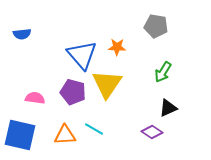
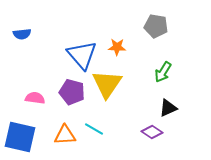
purple pentagon: moved 1 px left
blue square: moved 2 px down
